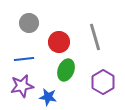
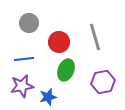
purple hexagon: rotated 20 degrees clockwise
blue star: rotated 24 degrees counterclockwise
